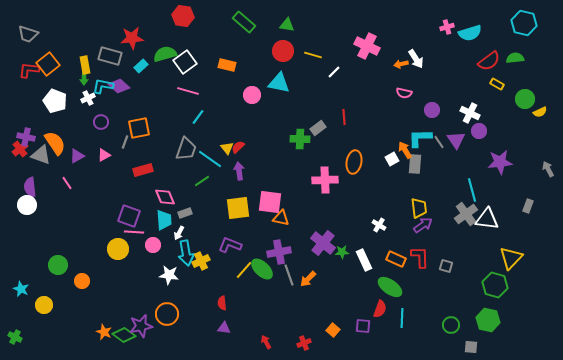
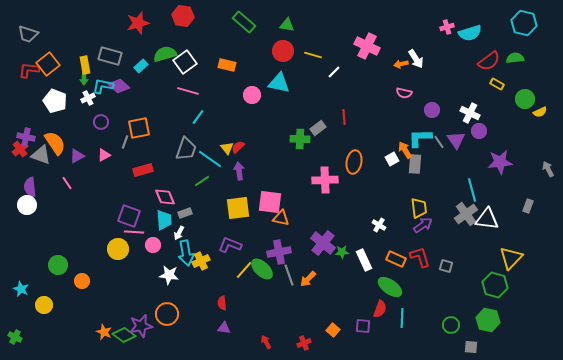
red star at (132, 38): moved 6 px right, 15 px up; rotated 10 degrees counterclockwise
red L-shape at (420, 257): rotated 15 degrees counterclockwise
